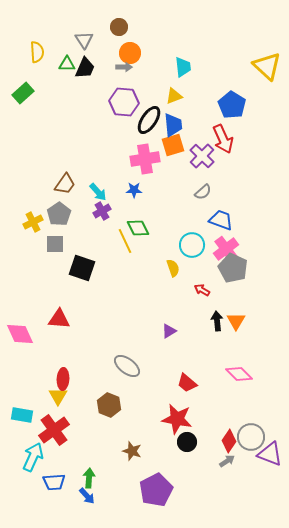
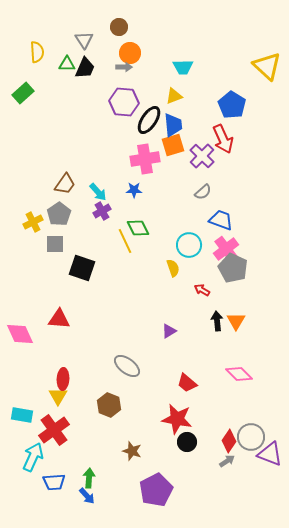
cyan trapezoid at (183, 67): rotated 95 degrees clockwise
cyan circle at (192, 245): moved 3 px left
